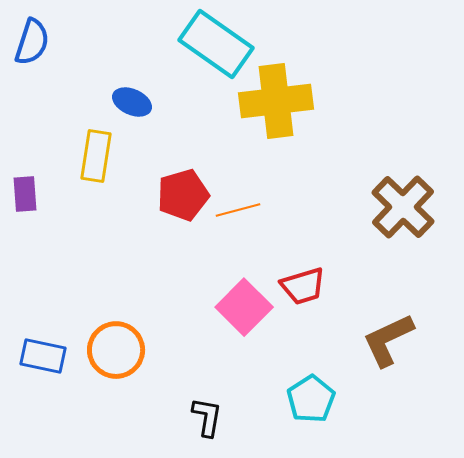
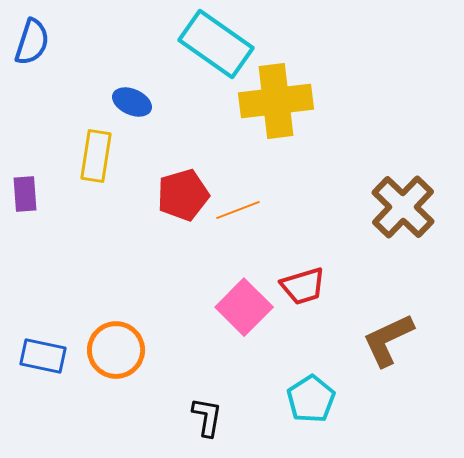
orange line: rotated 6 degrees counterclockwise
